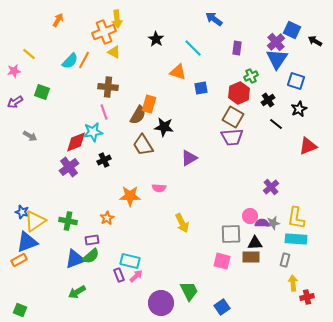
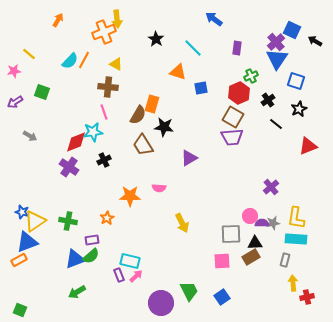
yellow triangle at (114, 52): moved 2 px right, 12 px down
orange rectangle at (149, 104): moved 3 px right
purple cross at (69, 167): rotated 18 degrees counterclockwise
brown rectangle at (251, 257): rotated 30 degrees counterclockwise
pink square at (222, 261): rotated 18 degrees counterclockwise
blue square at (222, 307): moved 10 px up
